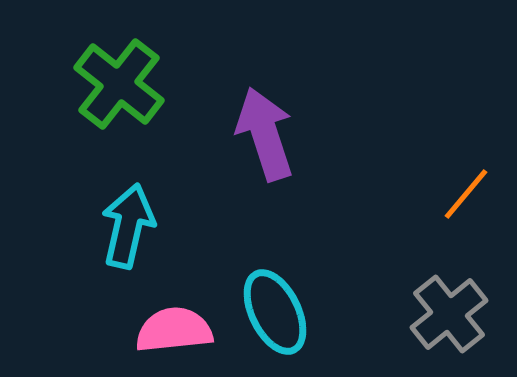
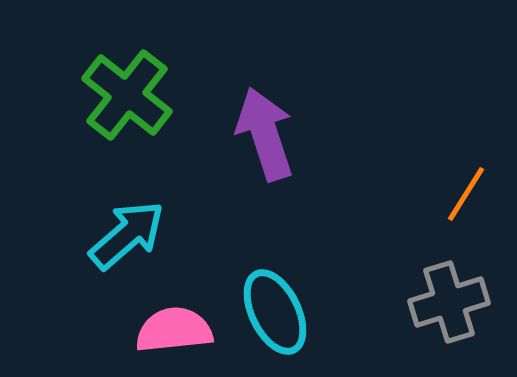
green cross: moved 8 px right, 11 px down
orange line: rotated 8 degrees counterclockwise
cyan arrow: moved 1 px left, 9 px down; rotated 36 degrees clockwise
gray cross: moved 12 px up; rotated 22 degrees clockwise
